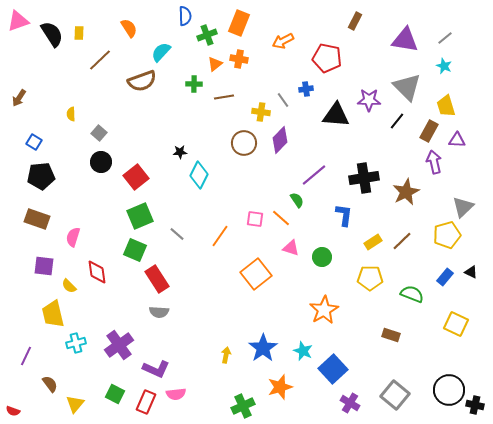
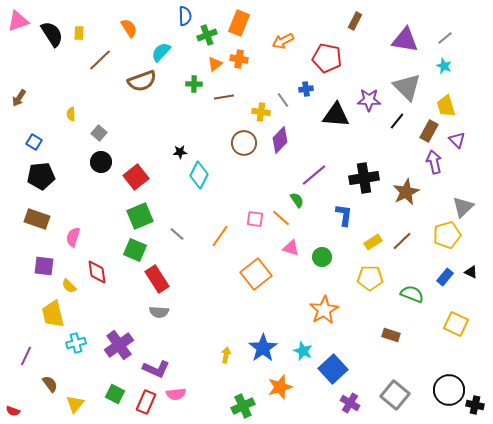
purple triangle at (457, 140): rotated 42 degrees clockwise
